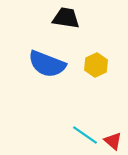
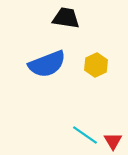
blue semicircle: rotated 42 degrees counterclockwise
red triangle: rotated 18 degrees clockwise
